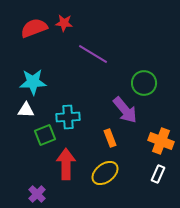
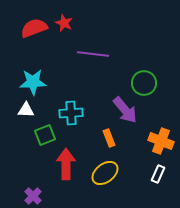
red star: rotated 18 degrees clockwise
purple line: rotated 24 degrees counterclockwise
cyan cross: moved 3 px right, 4 px up
orange rectangle: moved 1 px left
purple cross: moved 4 px left, 2 px down
